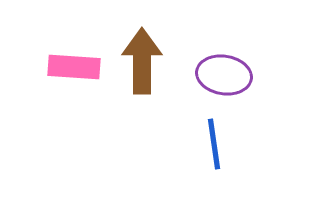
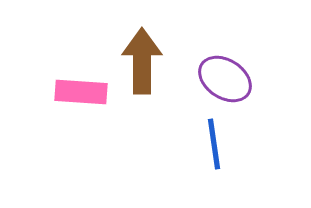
pink rectangle: moved 7 px right, 25 px down
purple ellipse: moved 1 px right, 4 px down; rotated 24 degrees clockwise
